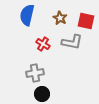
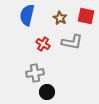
red square: moved 5 px up
black circle: moved 5 px right, 2 px up
